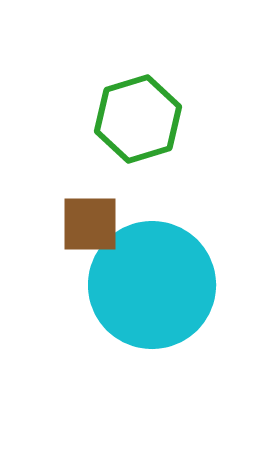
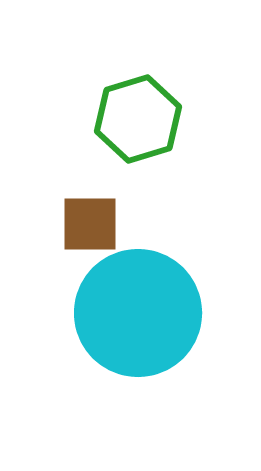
cyan circle: moved 14 px left, 28 px down
